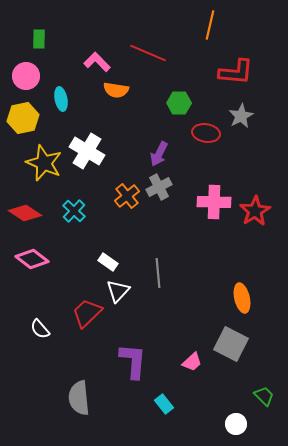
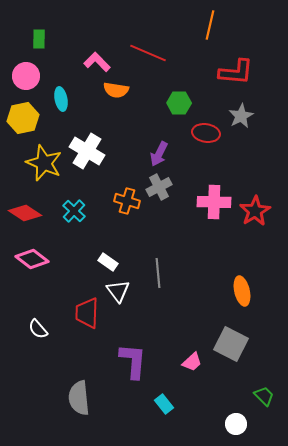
orange cross: moved 5 px down; rotated 35 degrees counterclockwise
white triangle: rotated 20 degrees counterclockwise
orange ellipse: moved 7 px up
red trapezoid: rotated 44 degrees counterclockwise
white semicircle: moved 2 px left
